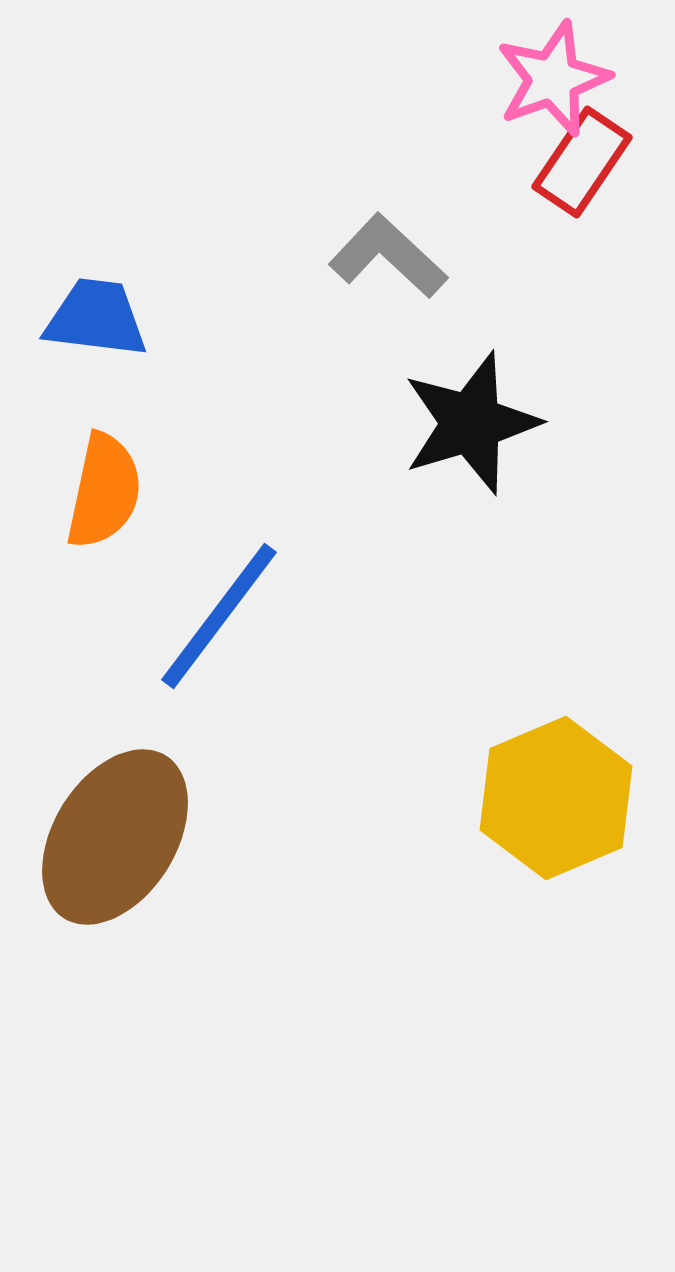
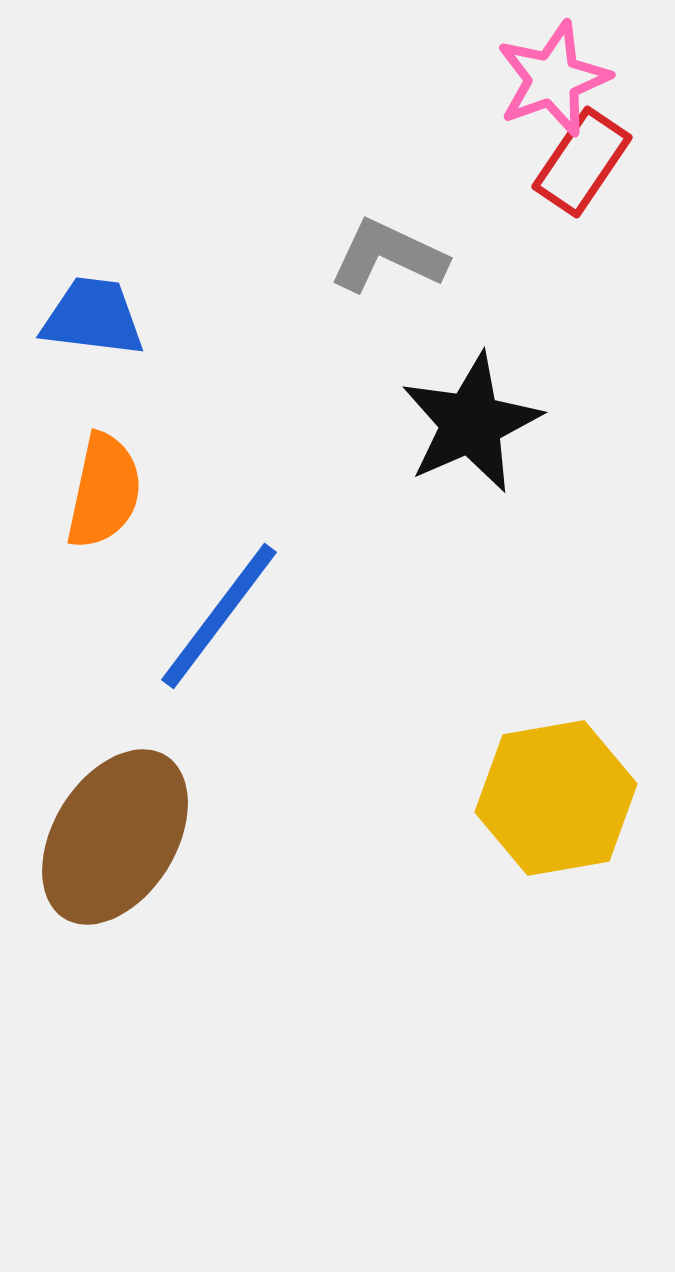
gray L-shape: rotated 18 degrees counterclockwise
blue trapezoid: moved 3 px left, 1 px up
black star: rotated 7 degrees counterclockwise
yellow hexagon: rotated 13 degrees clockwise
